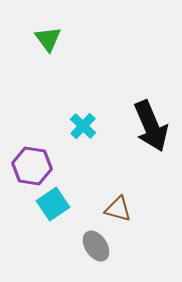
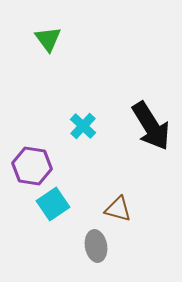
black arrow: rotated 9 degrees counterclockwise
gray ellipse: rotated 24 degrees clockwise
